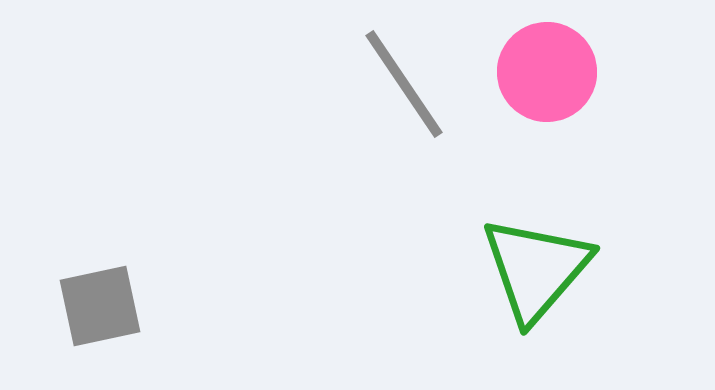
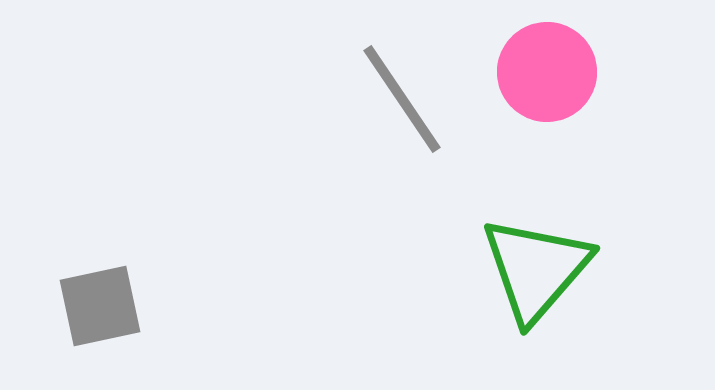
gray line: moved 2 px left, 15 px down
